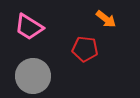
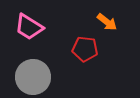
orange arrow: moved 1 px right, 3 px down
gray circle: moved 1 px down
